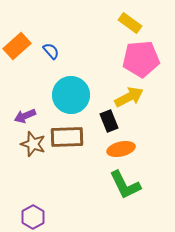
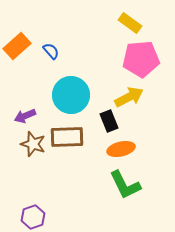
purple hexagon: rotated 10 degrees clockwise
